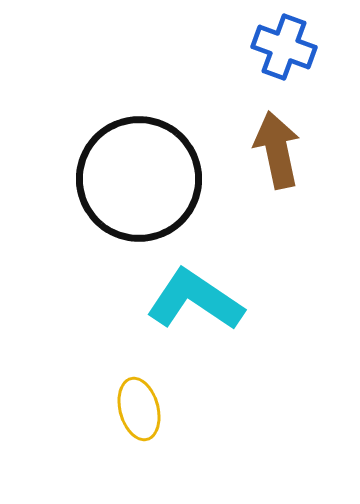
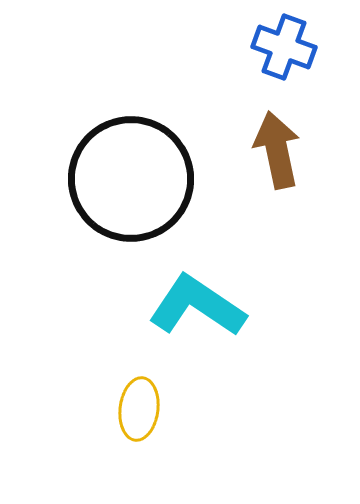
black circle: moved 8 px left
cyan L-shape: moved 2 px right, 6 px down
yellow ellipse: rotated 22 degrees clockwise
